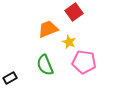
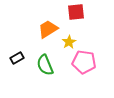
red square: moved 2 px right; rotated 30 degrees clockwise
orange trapezoid: rotated 10 degrees counterclockwise
yellow star: rotated 16 degrees clockwise
black rectangle: moved 7 px right, 20 px up
